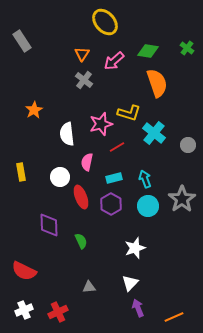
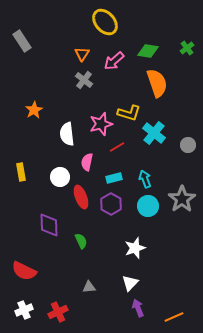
green cross: rotated 16 degrees clockwise
